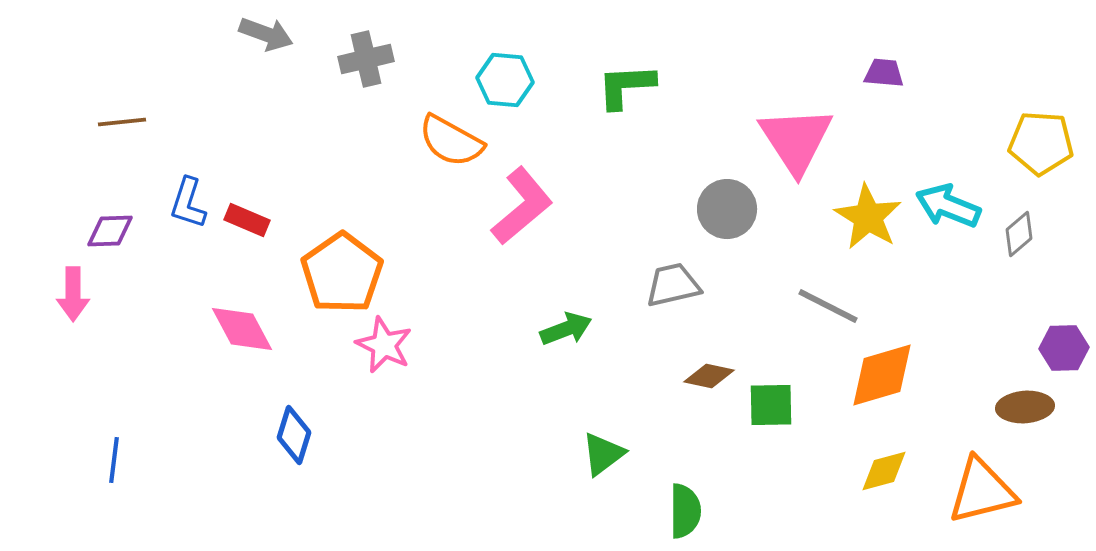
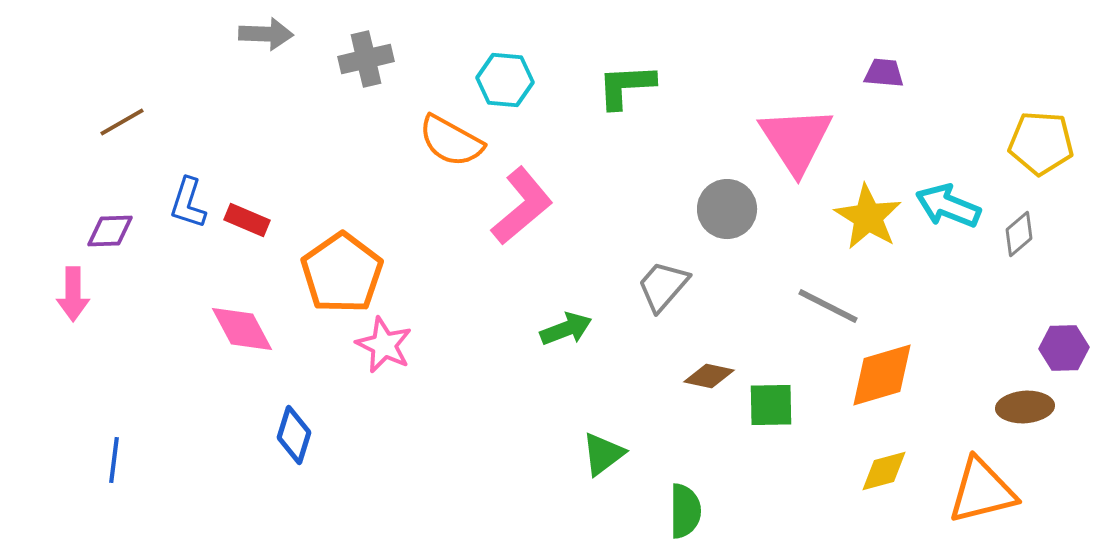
gray arrow: rotated 18 degrees counterclockwise
brown line: rotated 24 degrees counterclockwise
gray trapezoid: moved 10 px left, 1 px down; rotated 36 degrees counterclockwise
